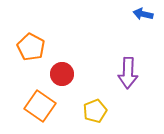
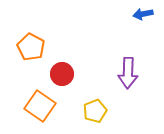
blue arrow: rotated 24 degrees counterclockwise
